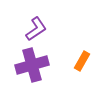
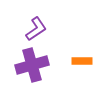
orange rectangle: rotated 60 degrees clockwise
